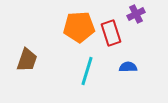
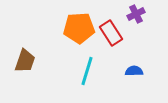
orange pentagon: moved 1 px down
red rectangle: rotated 15 degrees counterclockwise
brown trapezoid: moved 2 px left, 1 px down
blue semicircle: moved 6 px right, 4 px down
